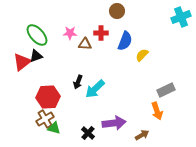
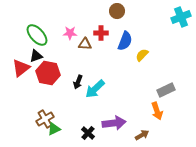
red triangle: moved 1 px left, 6 px down
red hexagon: moved 24 px up; rotated 15 degrees clockwise
green triangle: moved 1 px down; rotated 40 degrees counterclockwise
